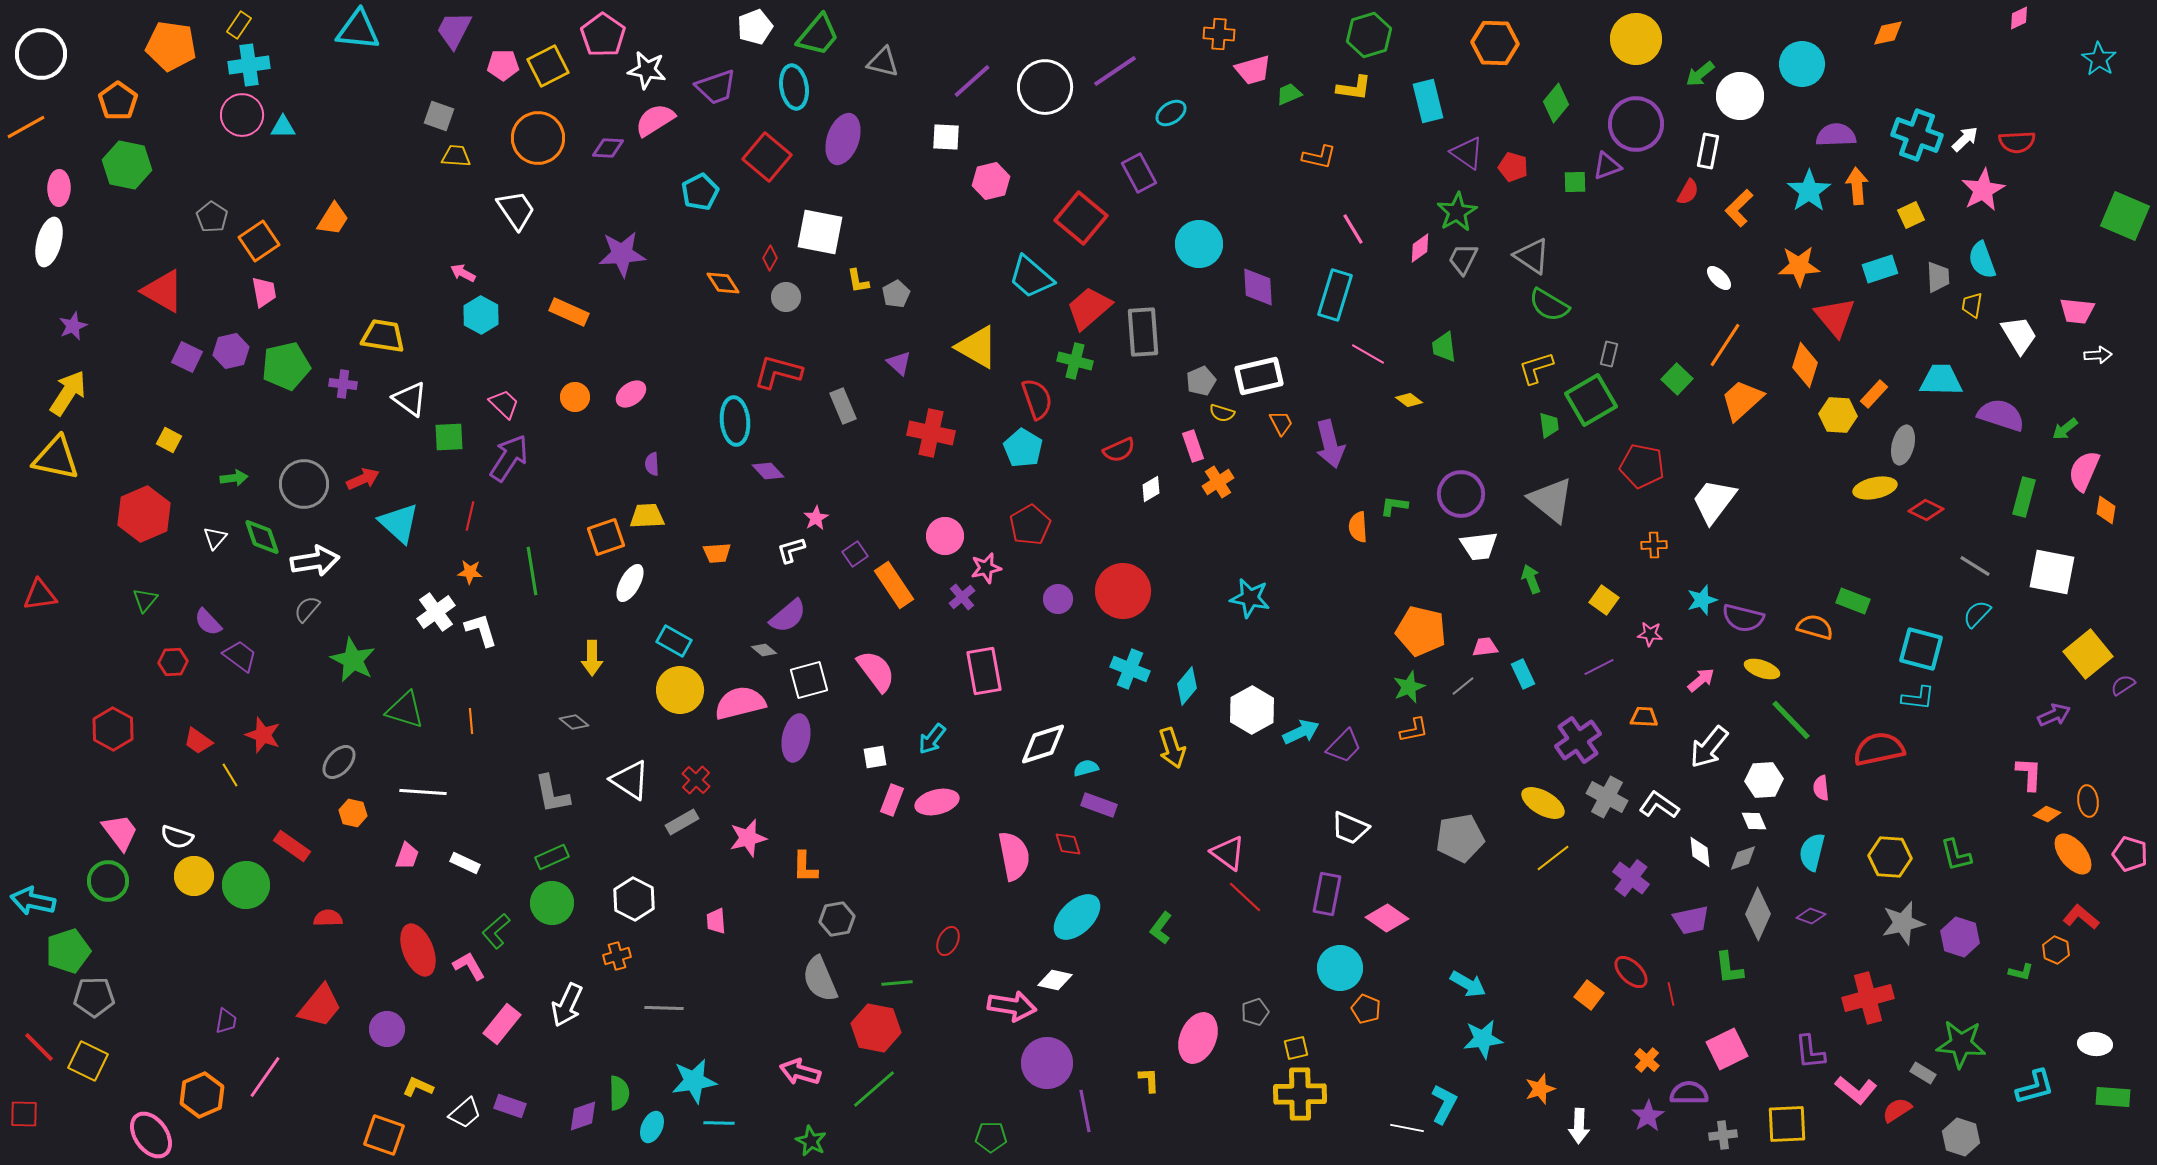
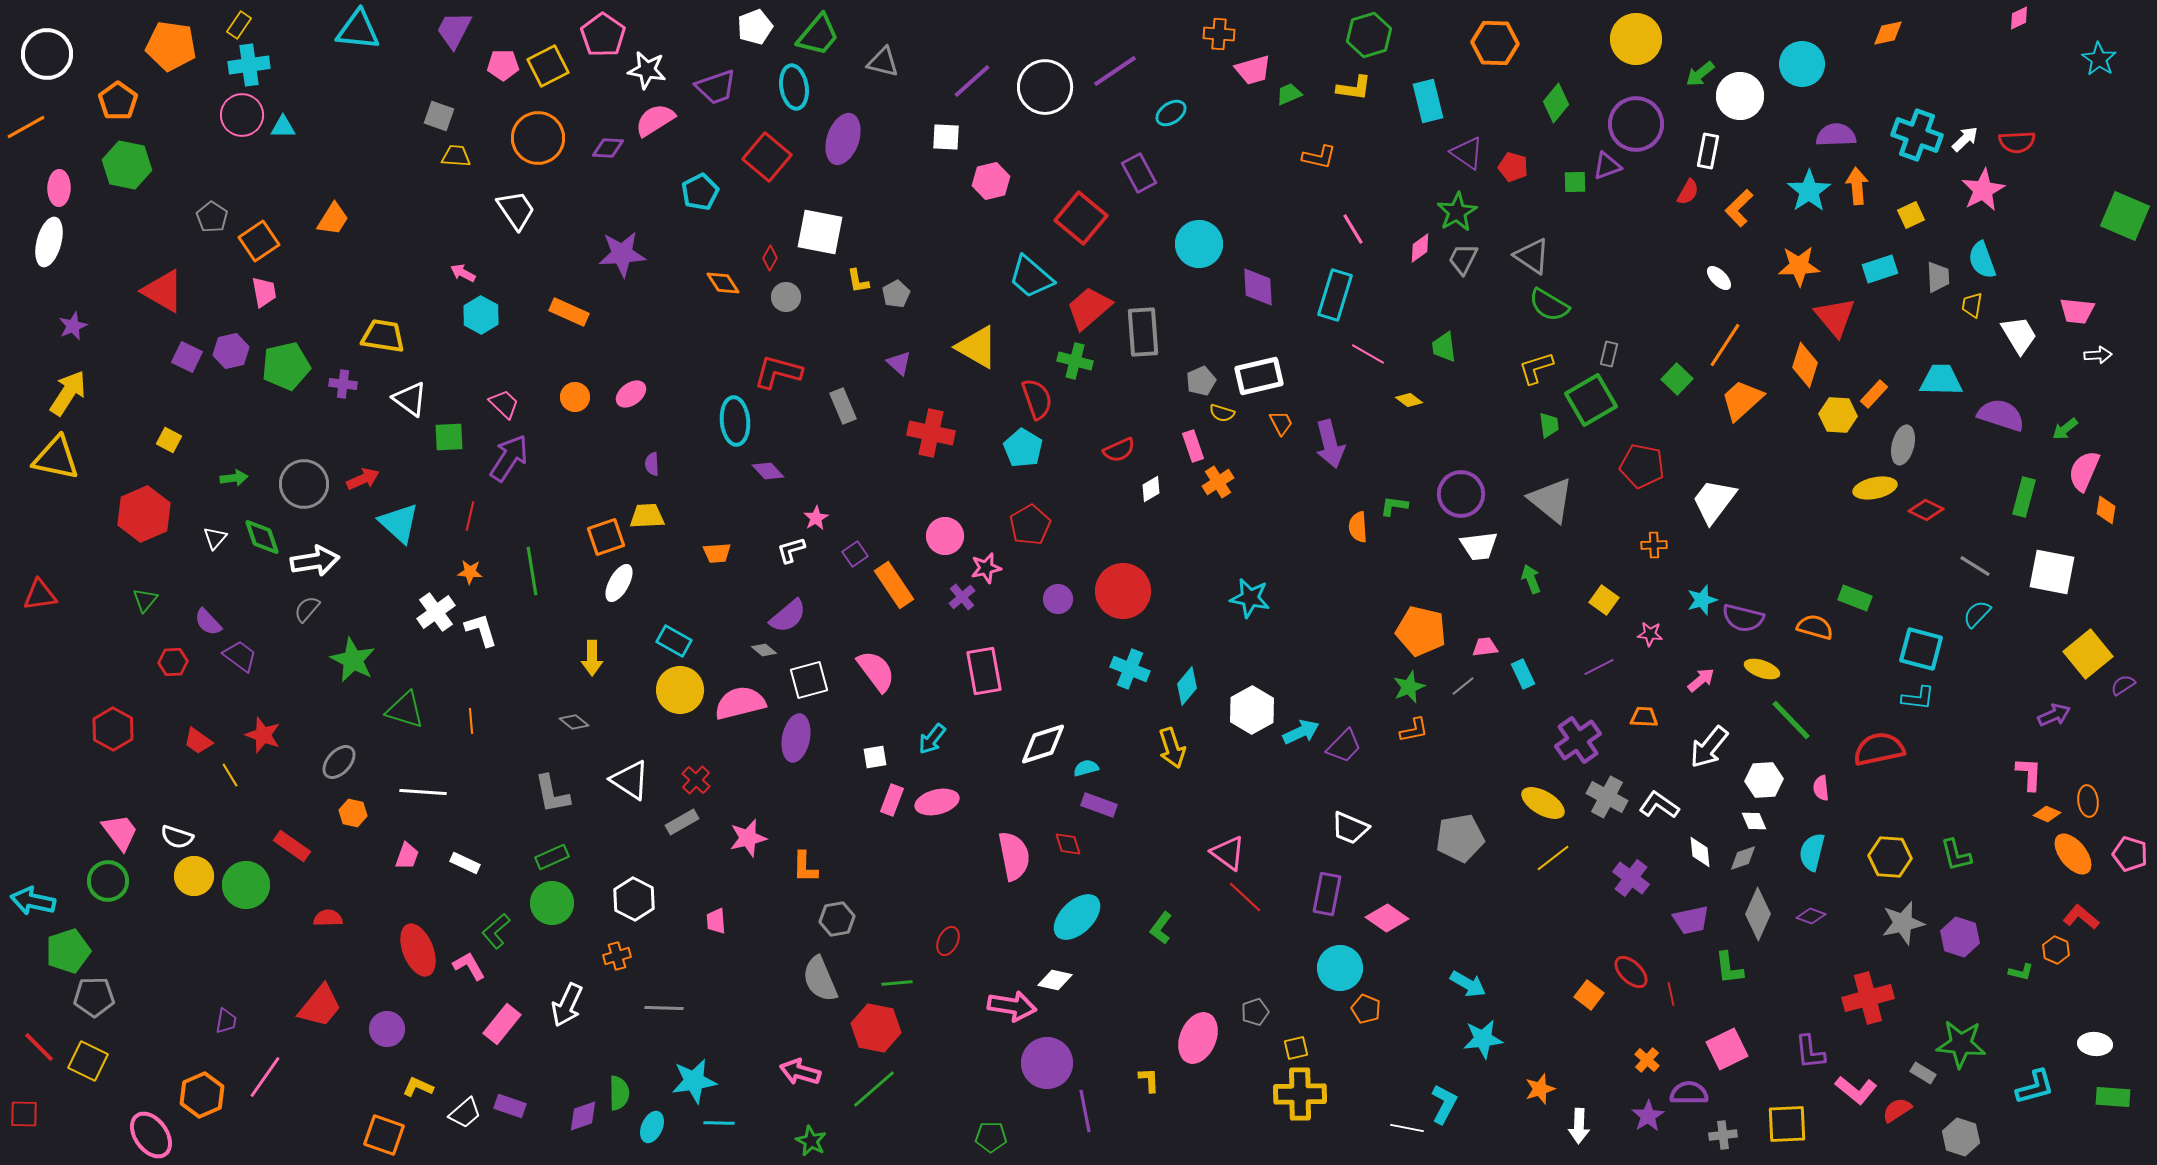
white circle at (41, 54): moved 6 px right
white ellipse at (630, 583): moved 11 px left
green rectangle at (1853, 601): moved 2 px right, 3 px up
